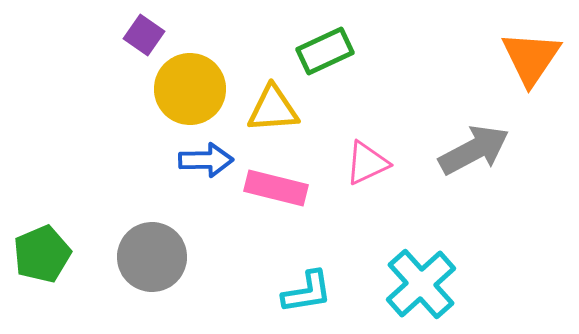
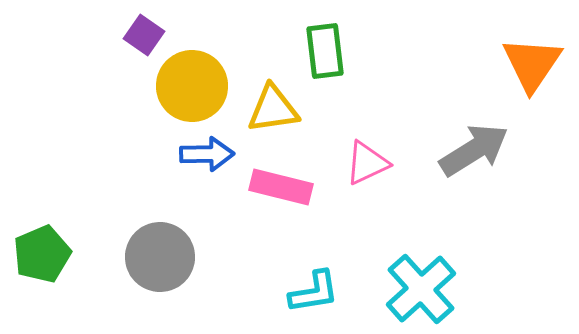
green rectangle: rotated 72 degrees counterclockwise
orange triangle: moved 1 px right, 6 px down
yellow circle: moved 2 px right, 3 px up
yellow triangle: rotated 4 degrees counterclockwise
gray arrow: rotated 4 degrees counterclockwise
blue arrow: moved 1 px right, 6 px up
pink rectangle: moved 5 px right, 1 px up
gray circle: moved 8 px right
cyan cross: moved 5 px down
cyan L-shape: moved 7 px right
